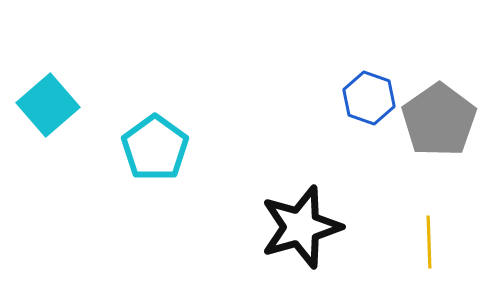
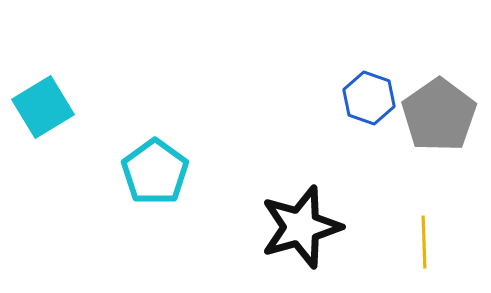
cyan square: moved 5 px left, 2 px down; rotated 10 degrees clockwise
gray pentagon: moved 5 px up
cyan pentagon: moved 24 px down
yellow line: moved 5 px left
